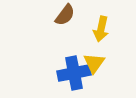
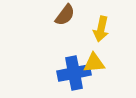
yellow triangle: rotated 50 degrees clockwise
